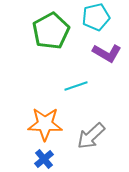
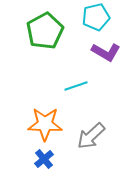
green pentagon: moved 6 px left
purple L-shape: moved 1 px left, 1 px up
